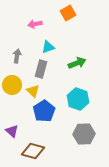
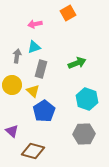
cyan triangle: moved 14 px left
cyan hexagon: moved 9 px right
